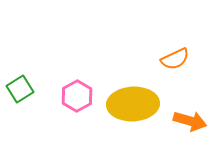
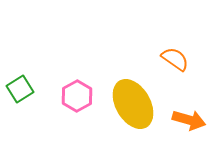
orange semicircle: rotated 120 degrees counterclockwise
yellow ellipse: rotated 63 degrees clockwise
orange arrow: moved 1 px left, 1 px up
